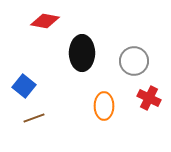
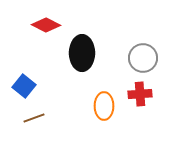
red diamond: moved 1 px right, 4 px down; rotated 16 degrees clockwise
gray circle: moved 9 px right, 3 px up
red cross: moved 9 px left, 4 px up; rotated 30 degrees counterclockwise
